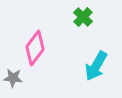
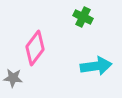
green cross: rotated 18 degrees counterclockwise
cyan arrow: rotated 128 degrees counterclockwise
